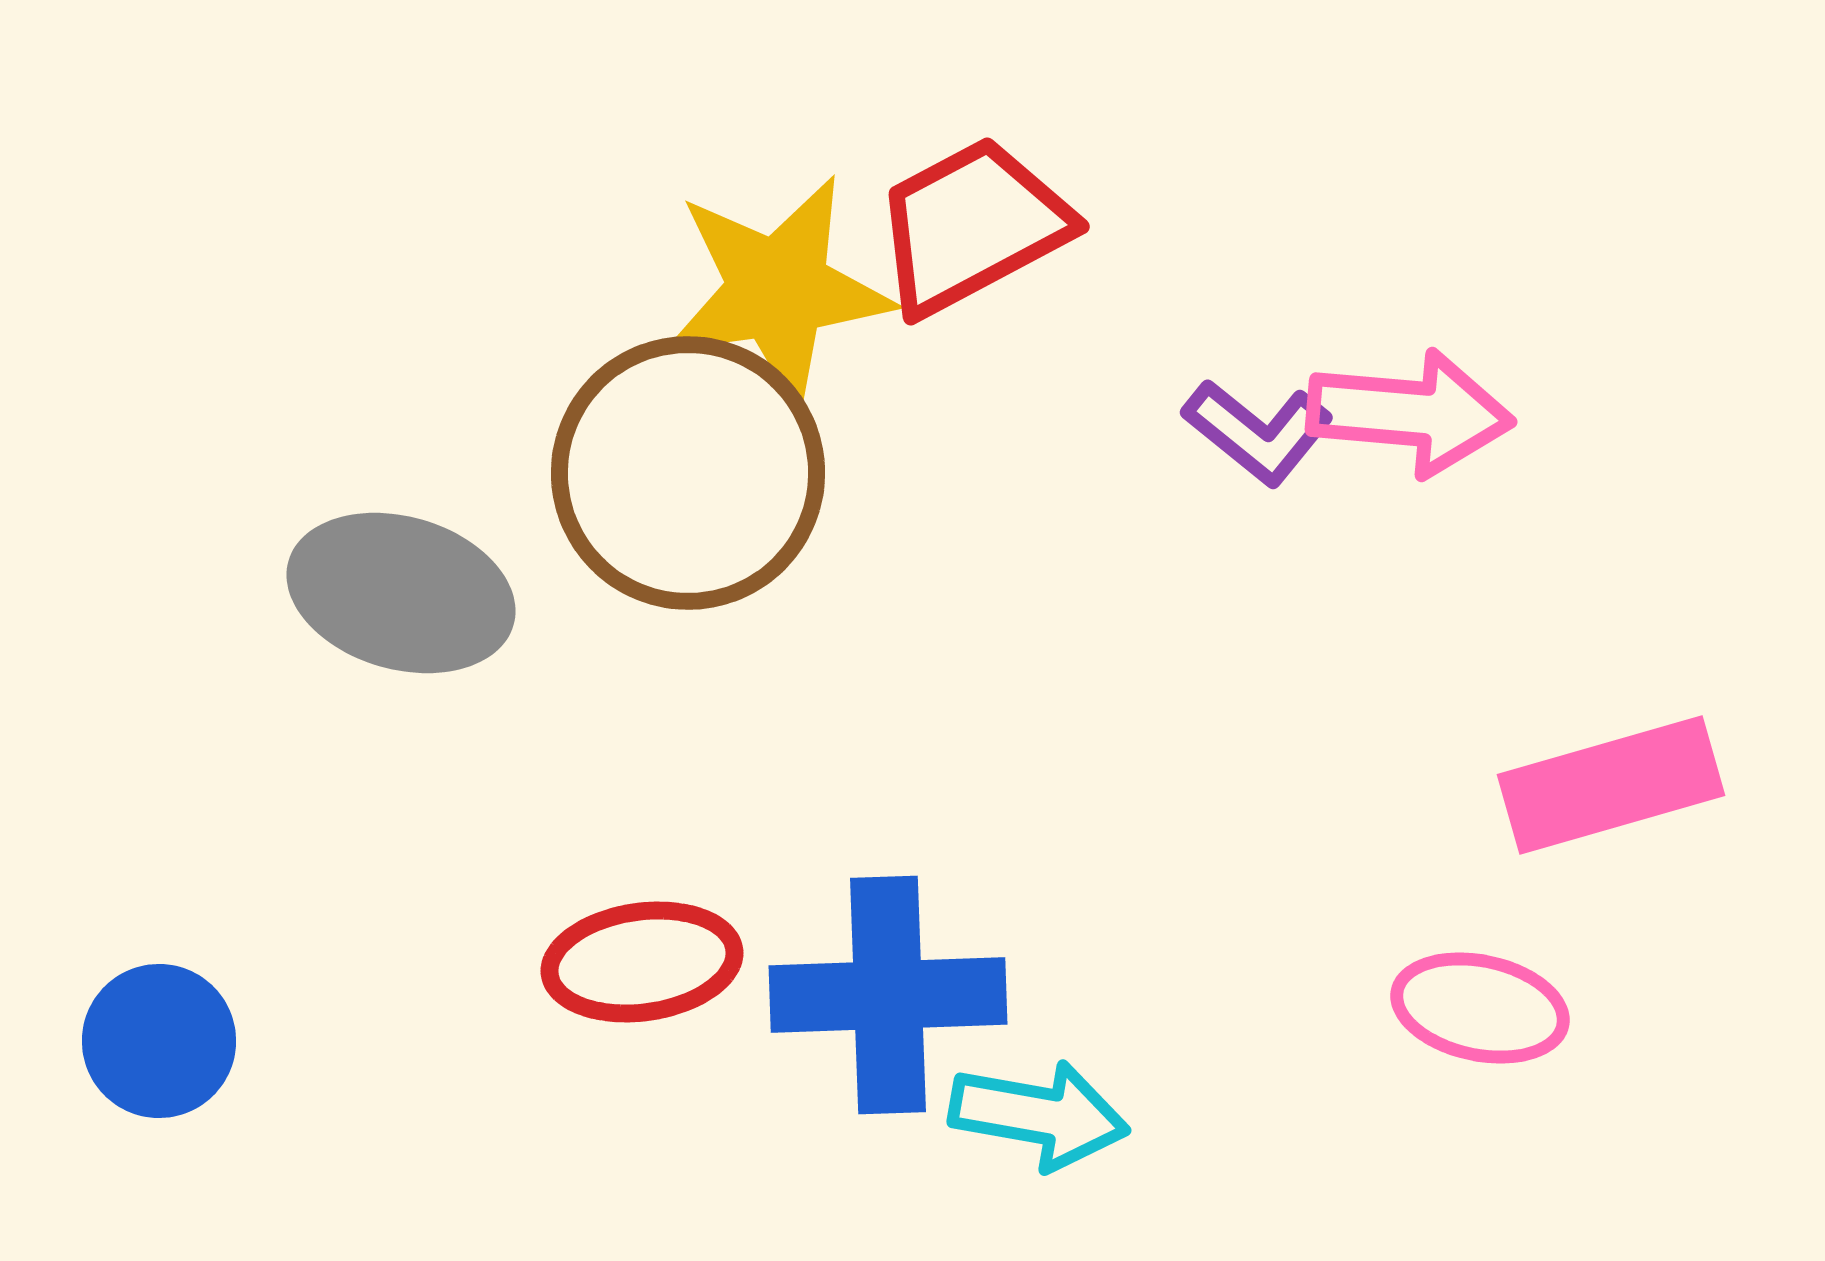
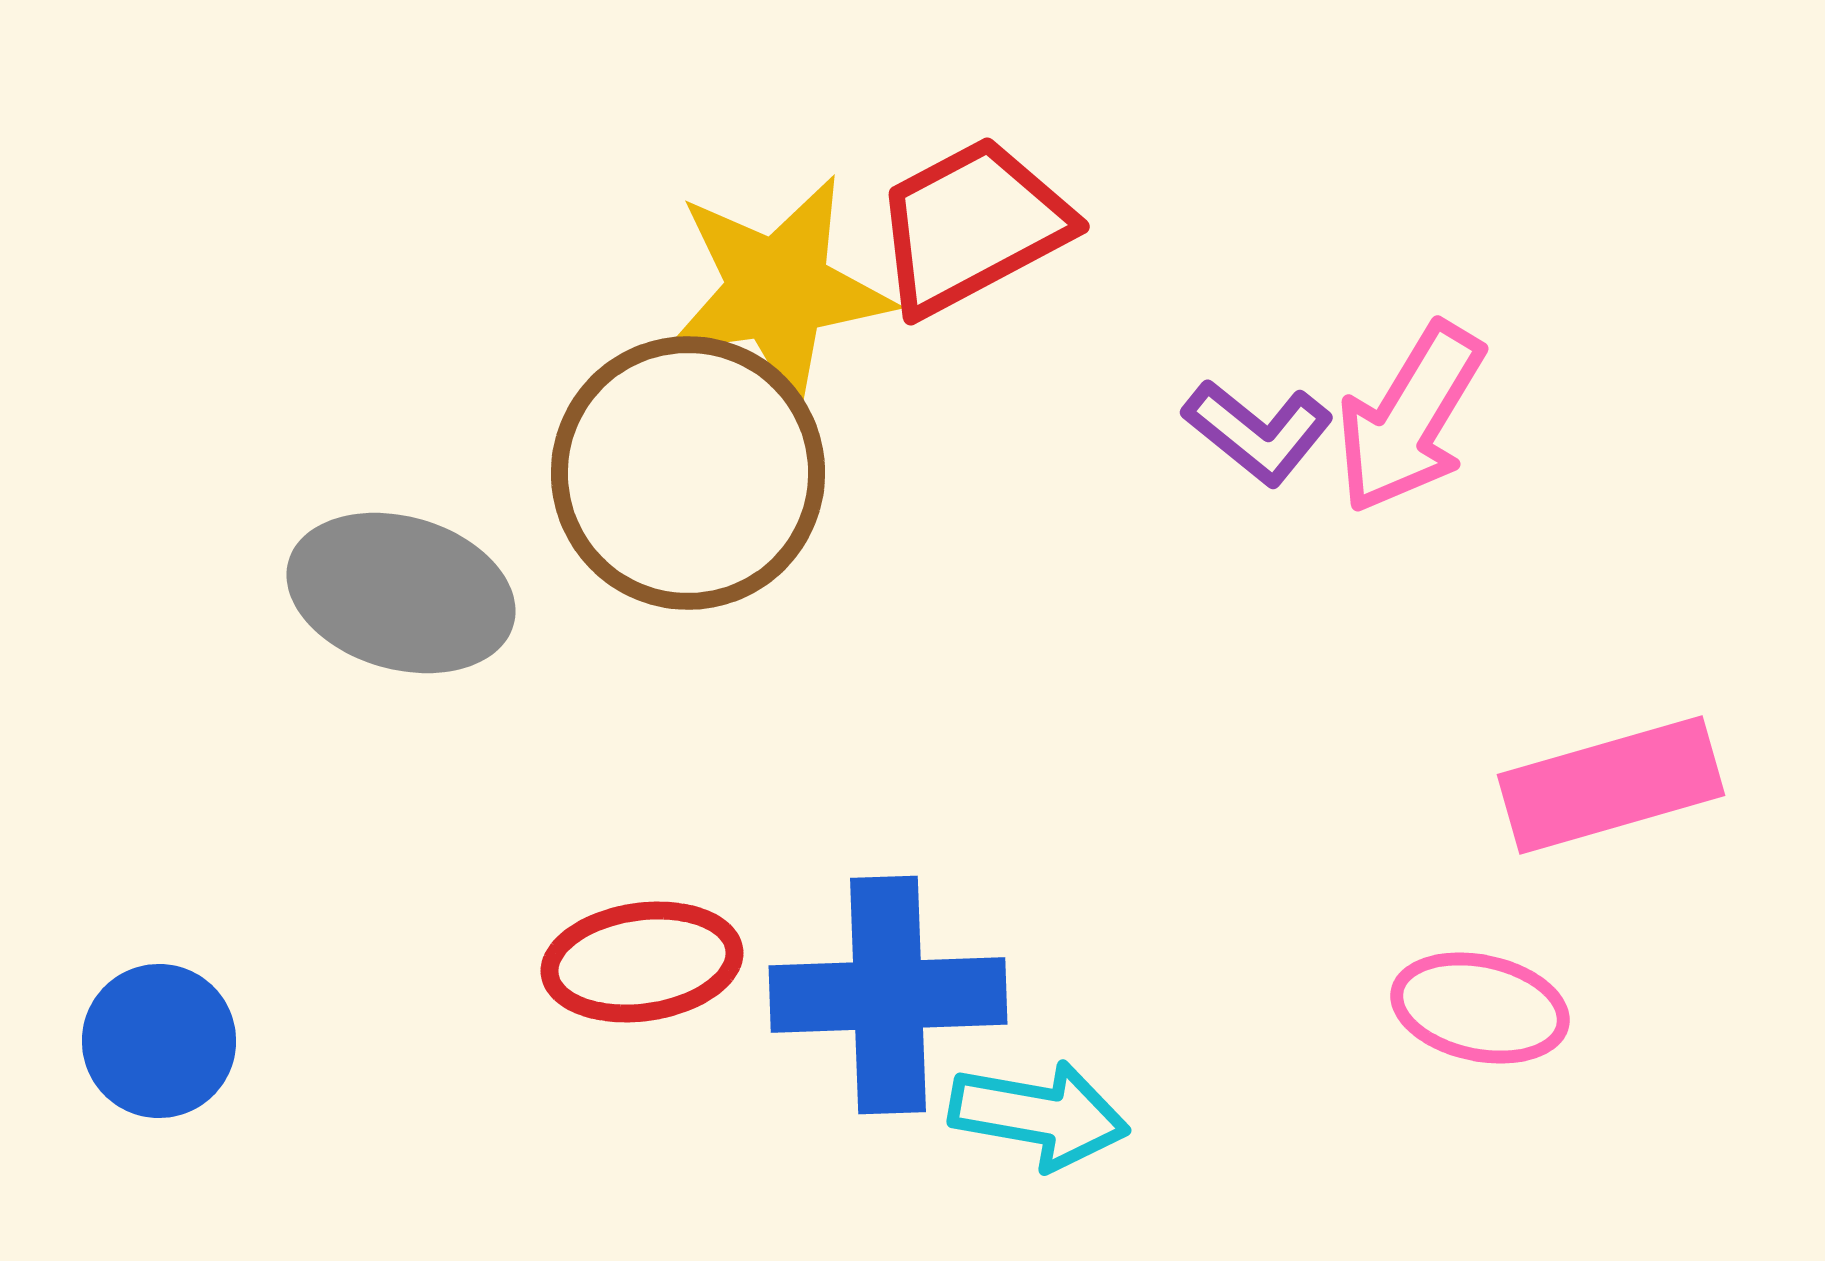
pink arrow: moved 5 px down; rotated 116 degrees clockwise
